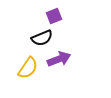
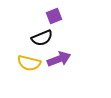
yellow semicircle: moved 1 px right, 5 px up; rotated 70 degrees clockwise
